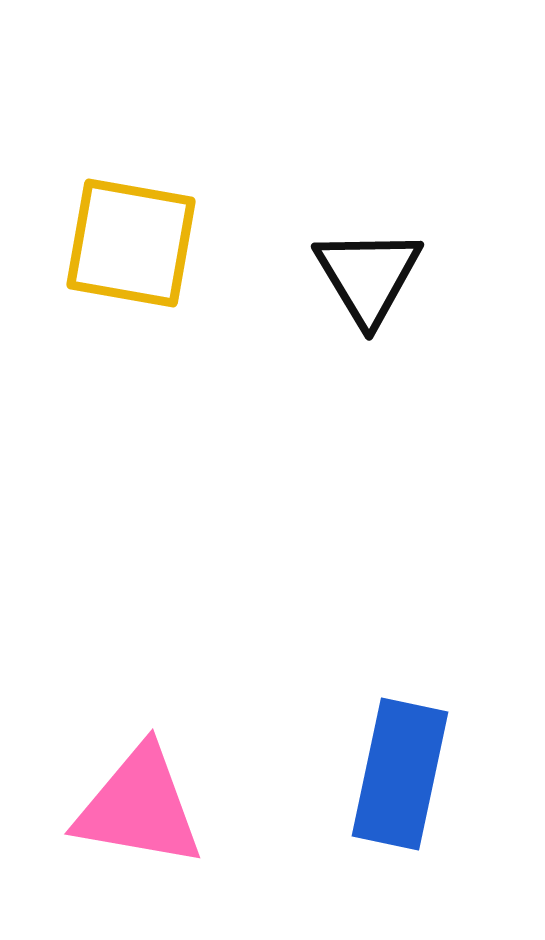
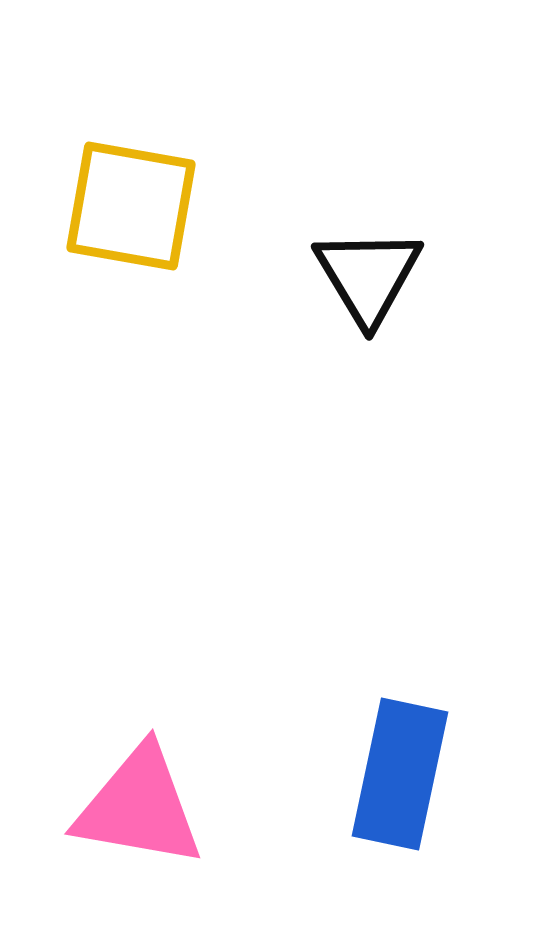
yellow square: moved 37 px up
